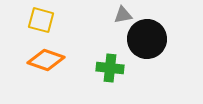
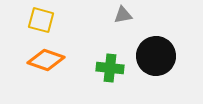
black circle: moved 9 px right, 17 px down
